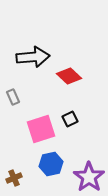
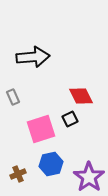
red diamond: moved 12 px right, 20 px down; rotated 20 degrees clockwise
brown cross: moved 4 px right, 4 px up
